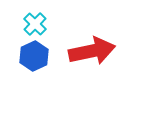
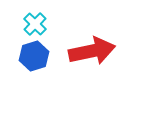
blue hexagon: rotated 8 degrees clockwise
